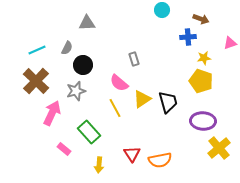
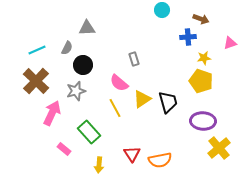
gray triangle: moved 5 px down
